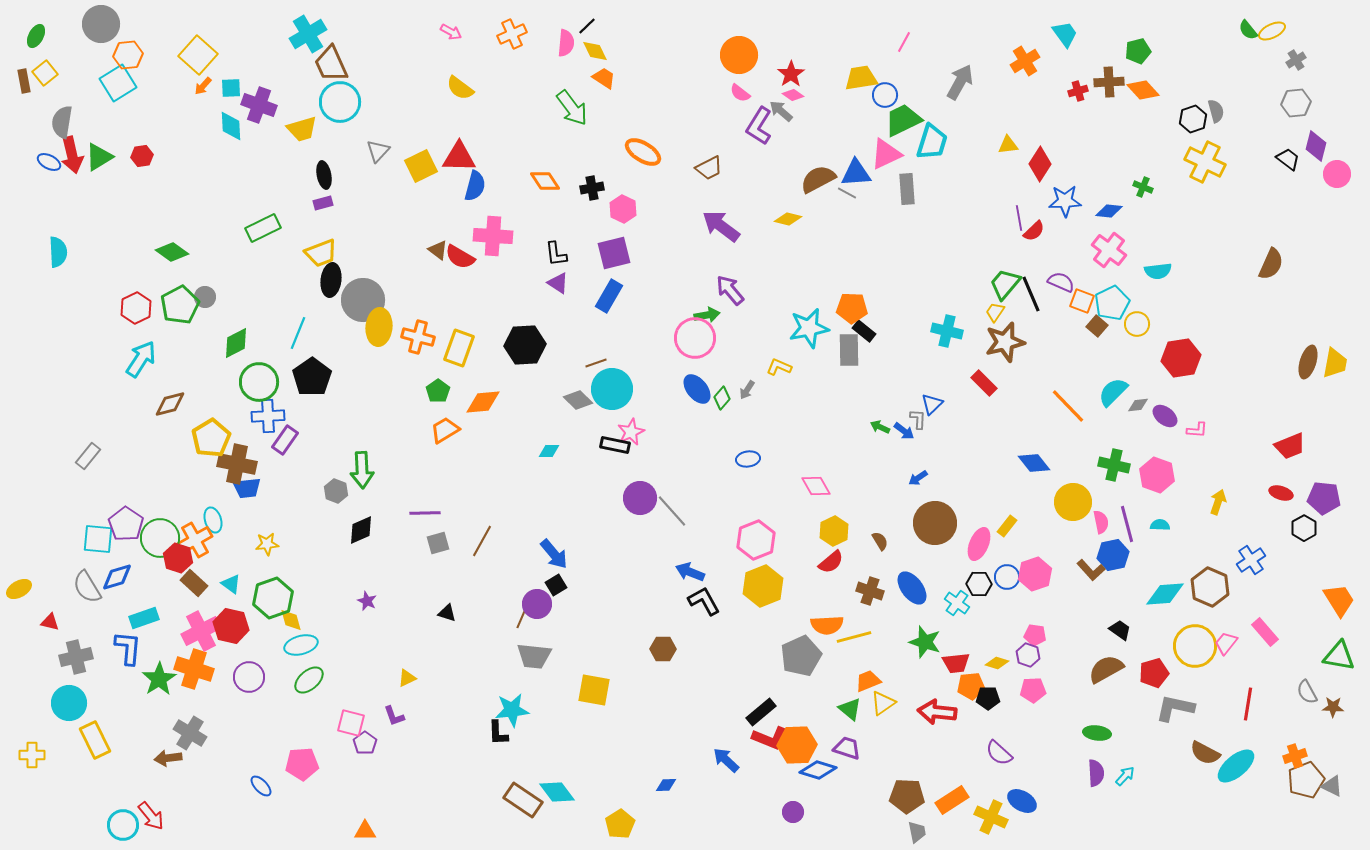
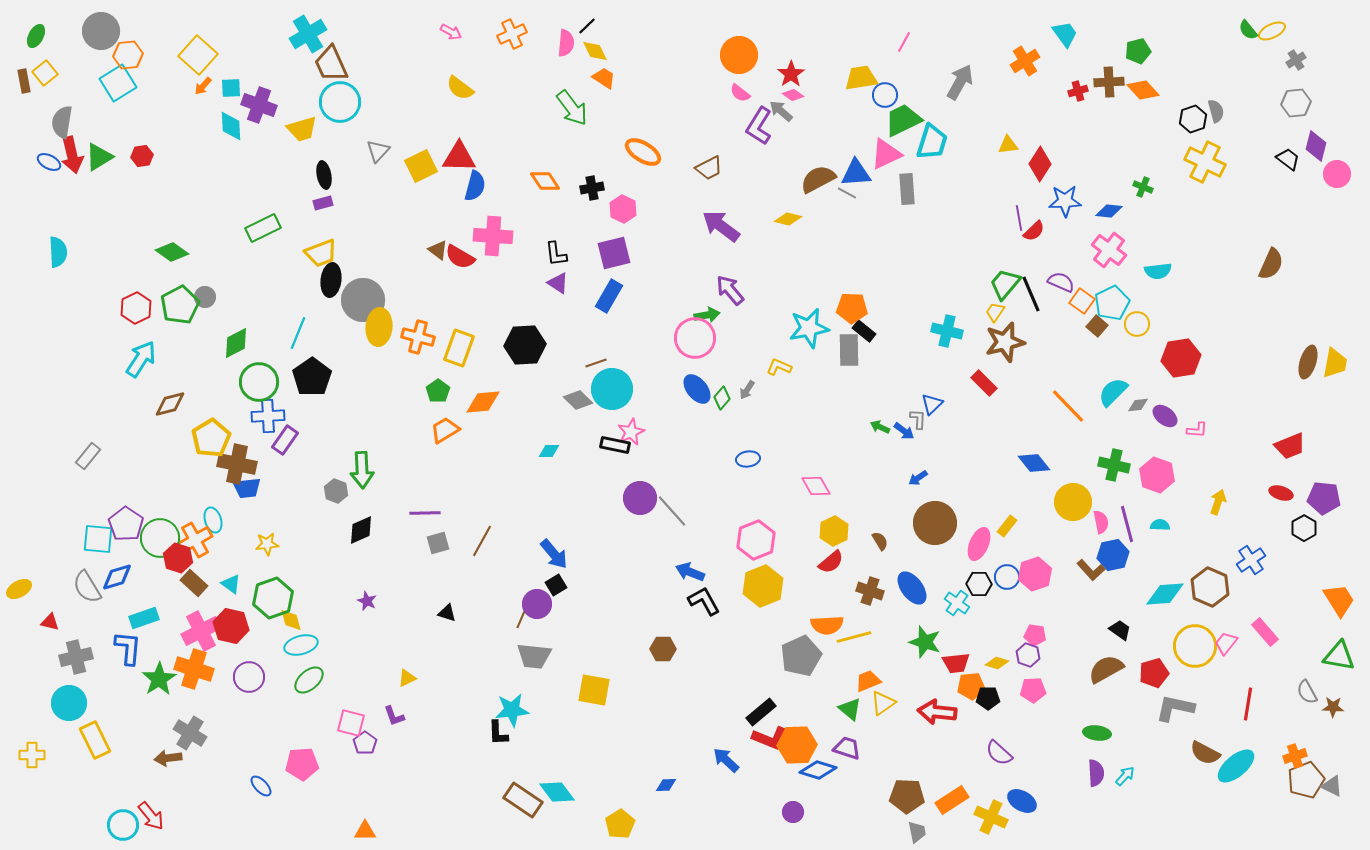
gray circle at (101, 24): moved 7 px down
orange square at (1082, 301): rotated 15 degrees clockwise
